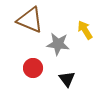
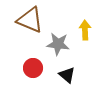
yellow arrow: rotated 30 degrees clockwise
black triangle: moved 4 px up; rotated 12 degrees counterclockwise
